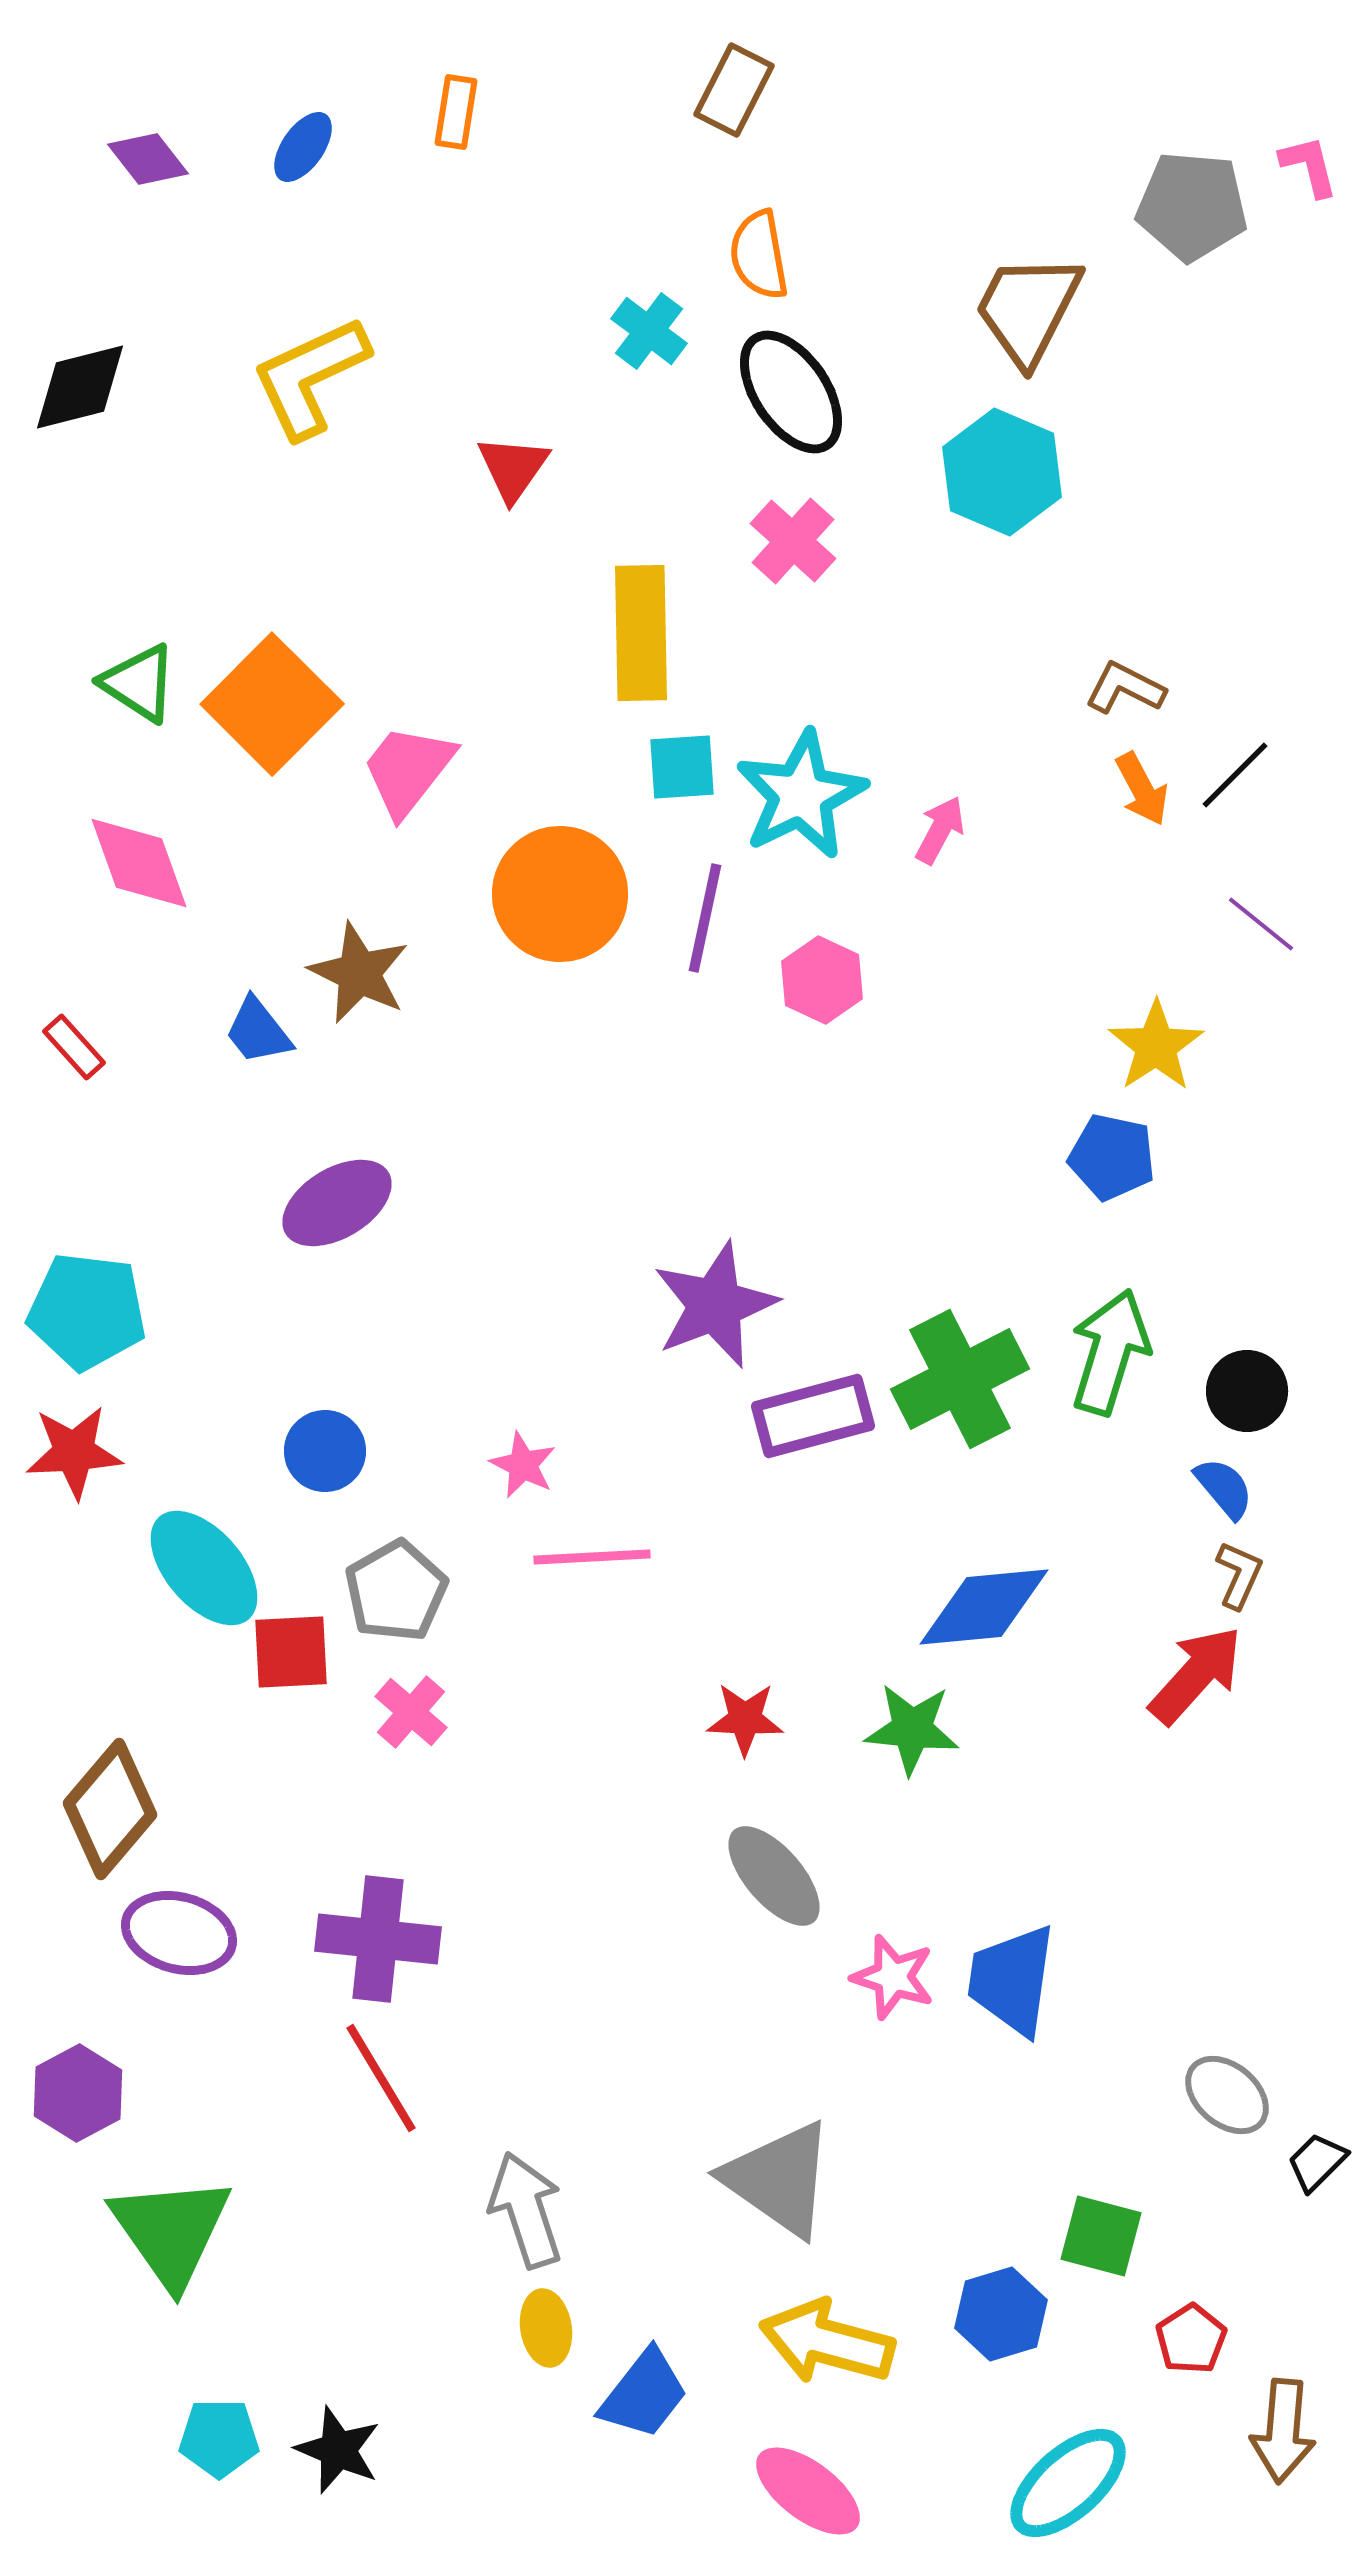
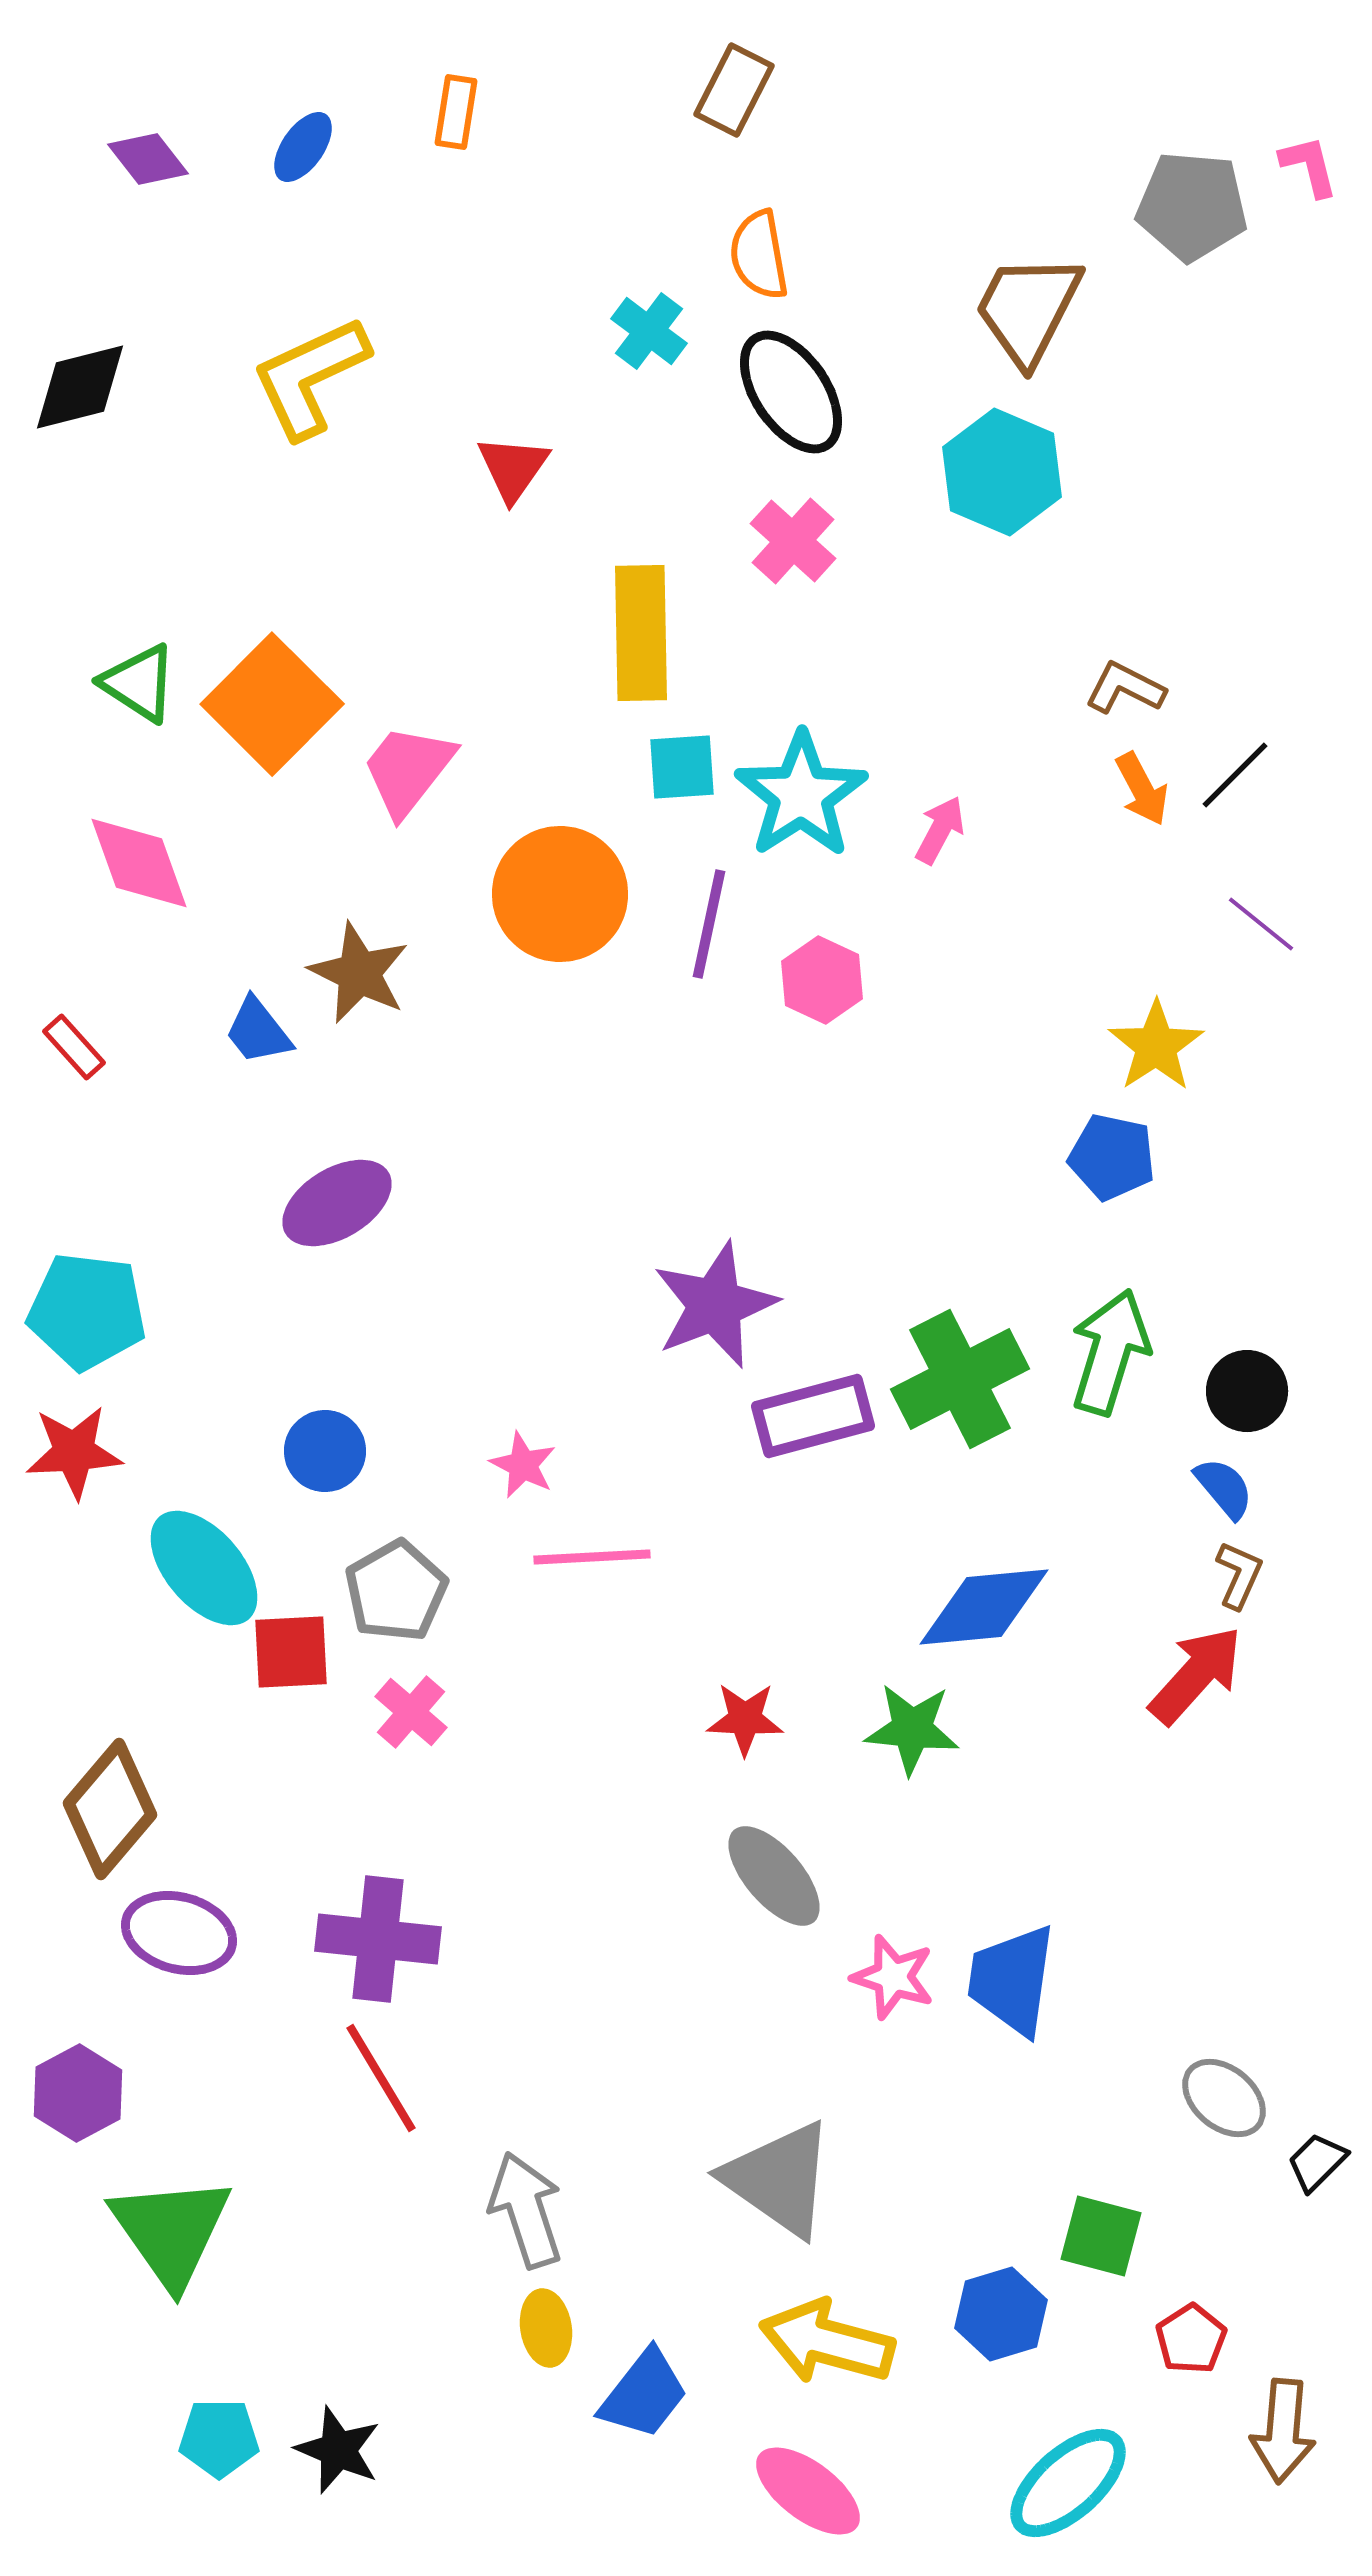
cyan star at (801, 795): rotated 7 degrees counterclockwise
purple line at (705, 918): moved 4 px right, 6 px down
gray ellipse at (1227, 2095): moved 3 px left, 3 px down
